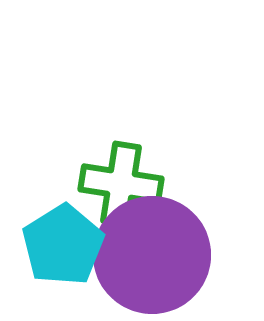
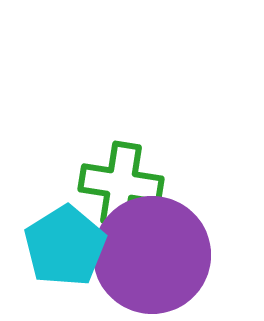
cyan pentagon: moved 2 px right, 1 px down
